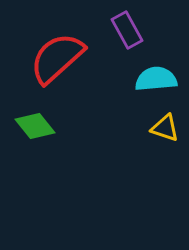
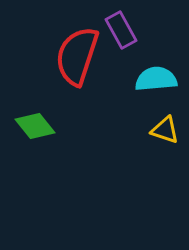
purple rectangle: moved 6 px left
red semicircle: moved 20 px right, 2 px up; rotated 30 degrees counterclockwise
yellow triangle: moved 2 px down
